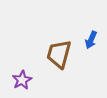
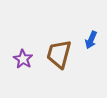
purple star: moved 1 px right, 21 px up; rotated 12 degrees counterclockwise
